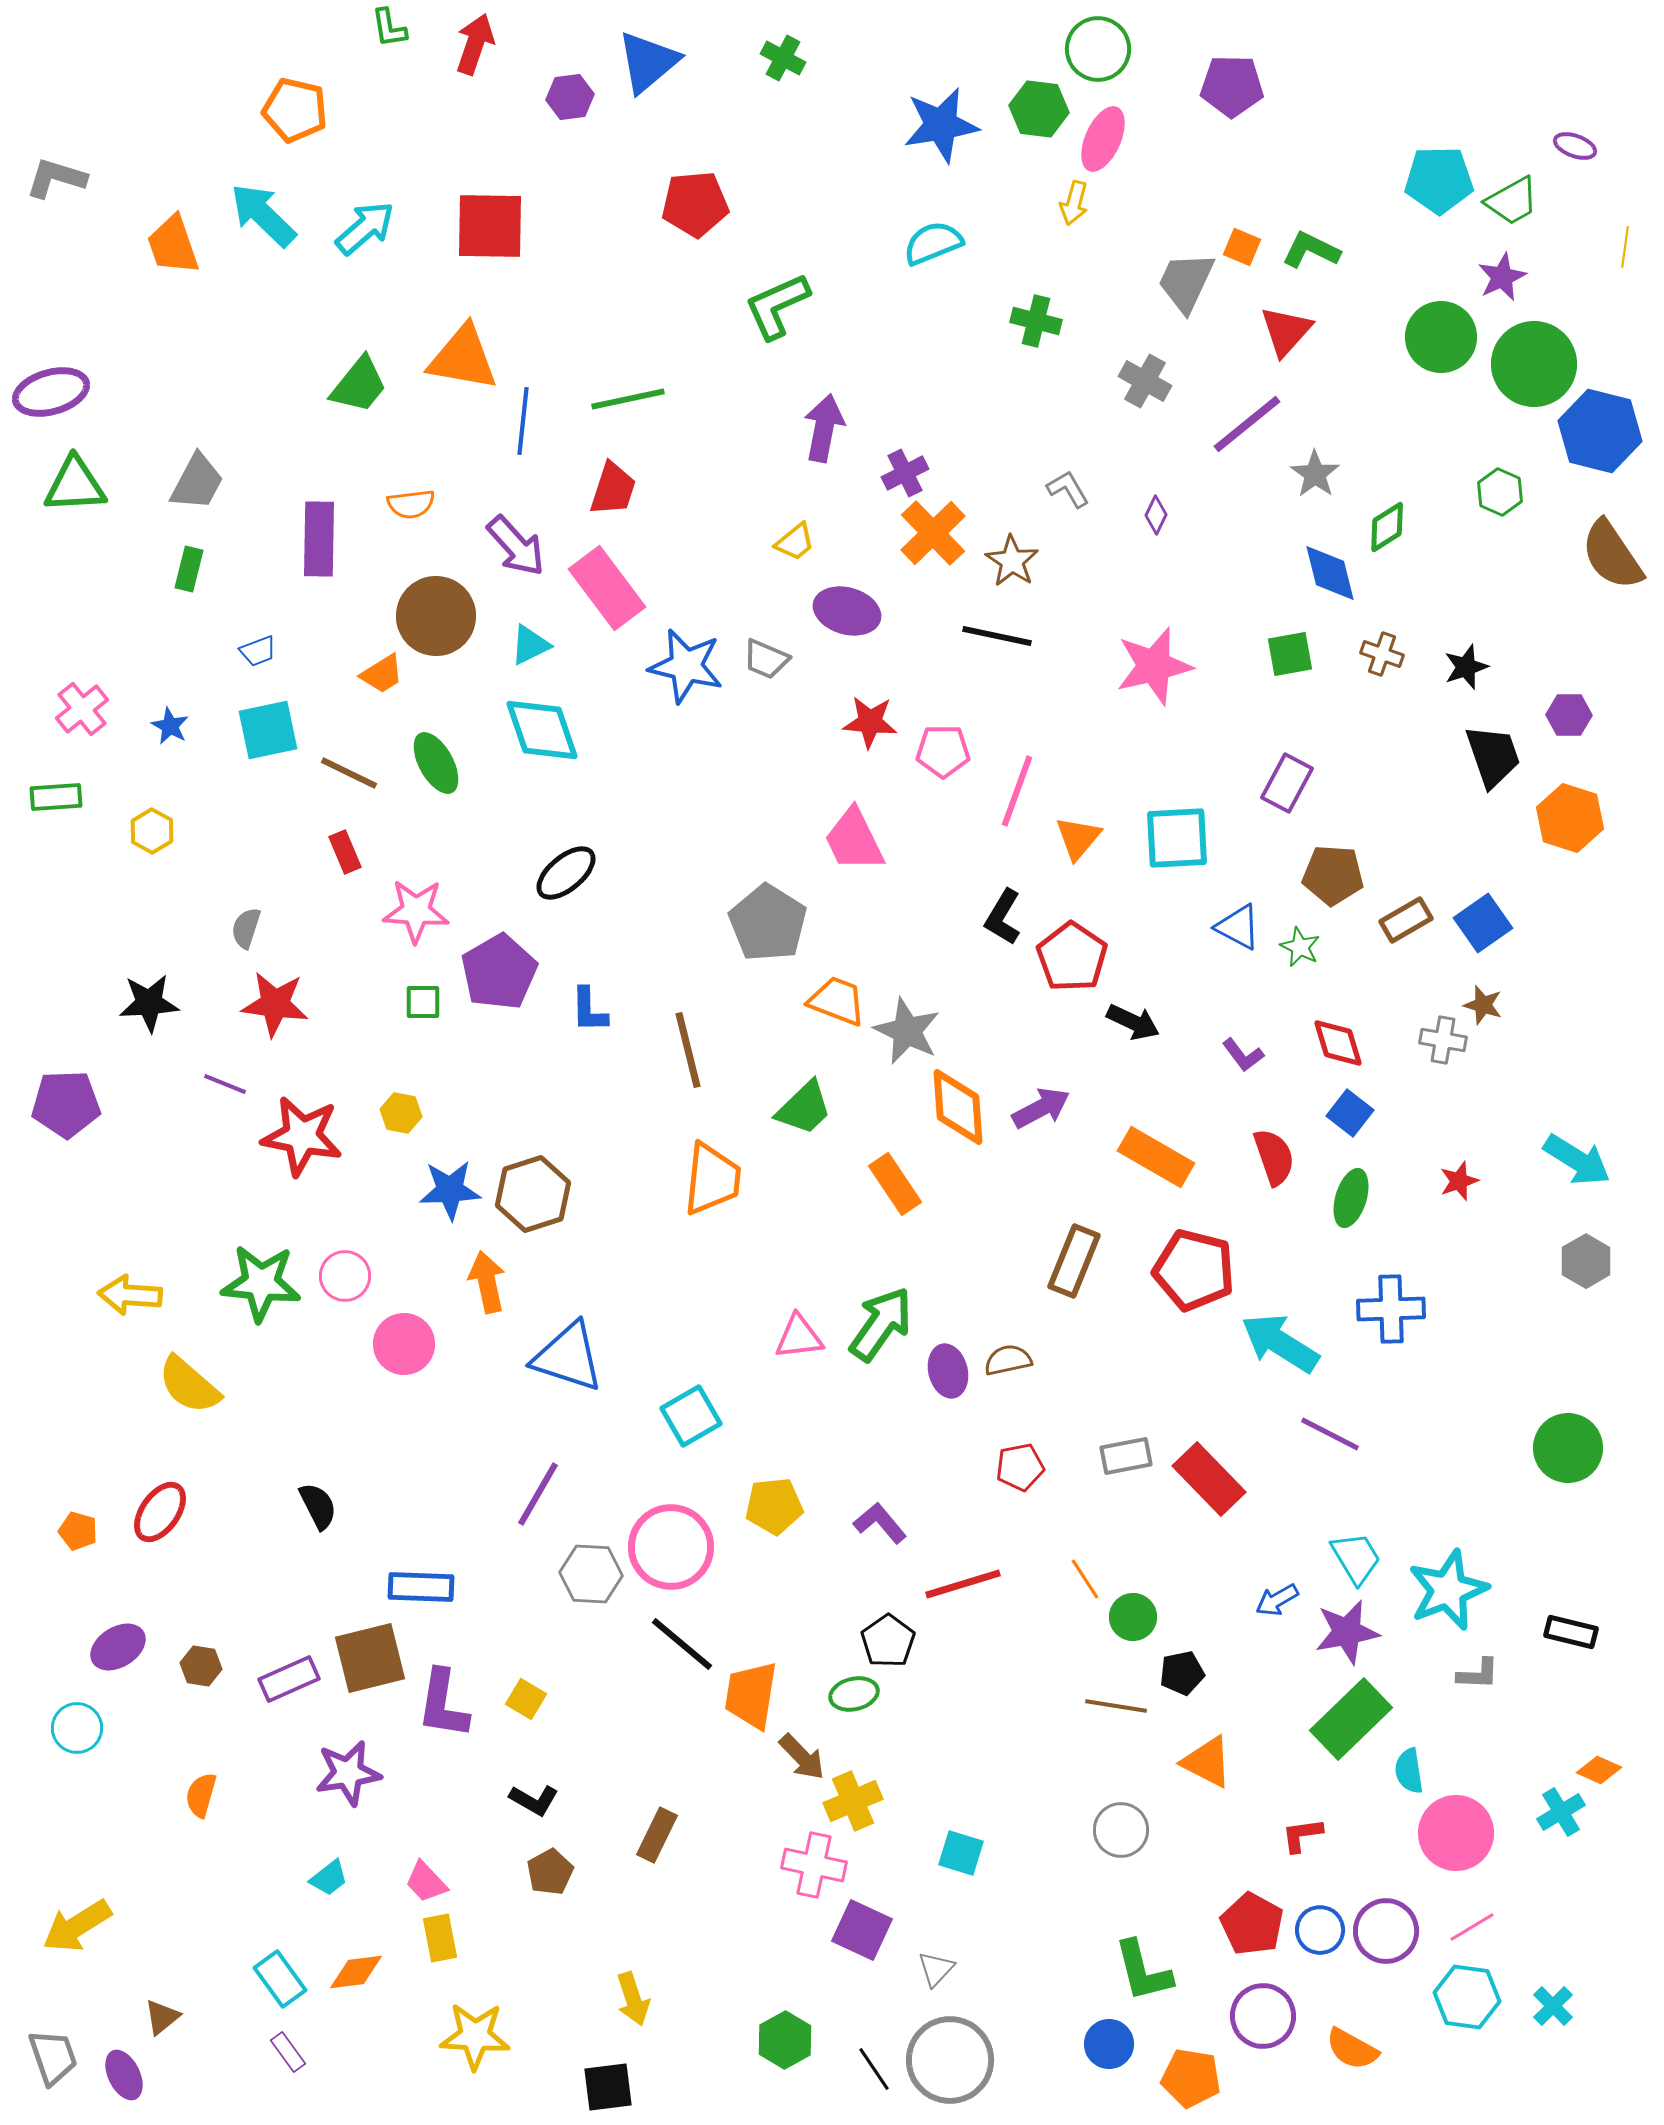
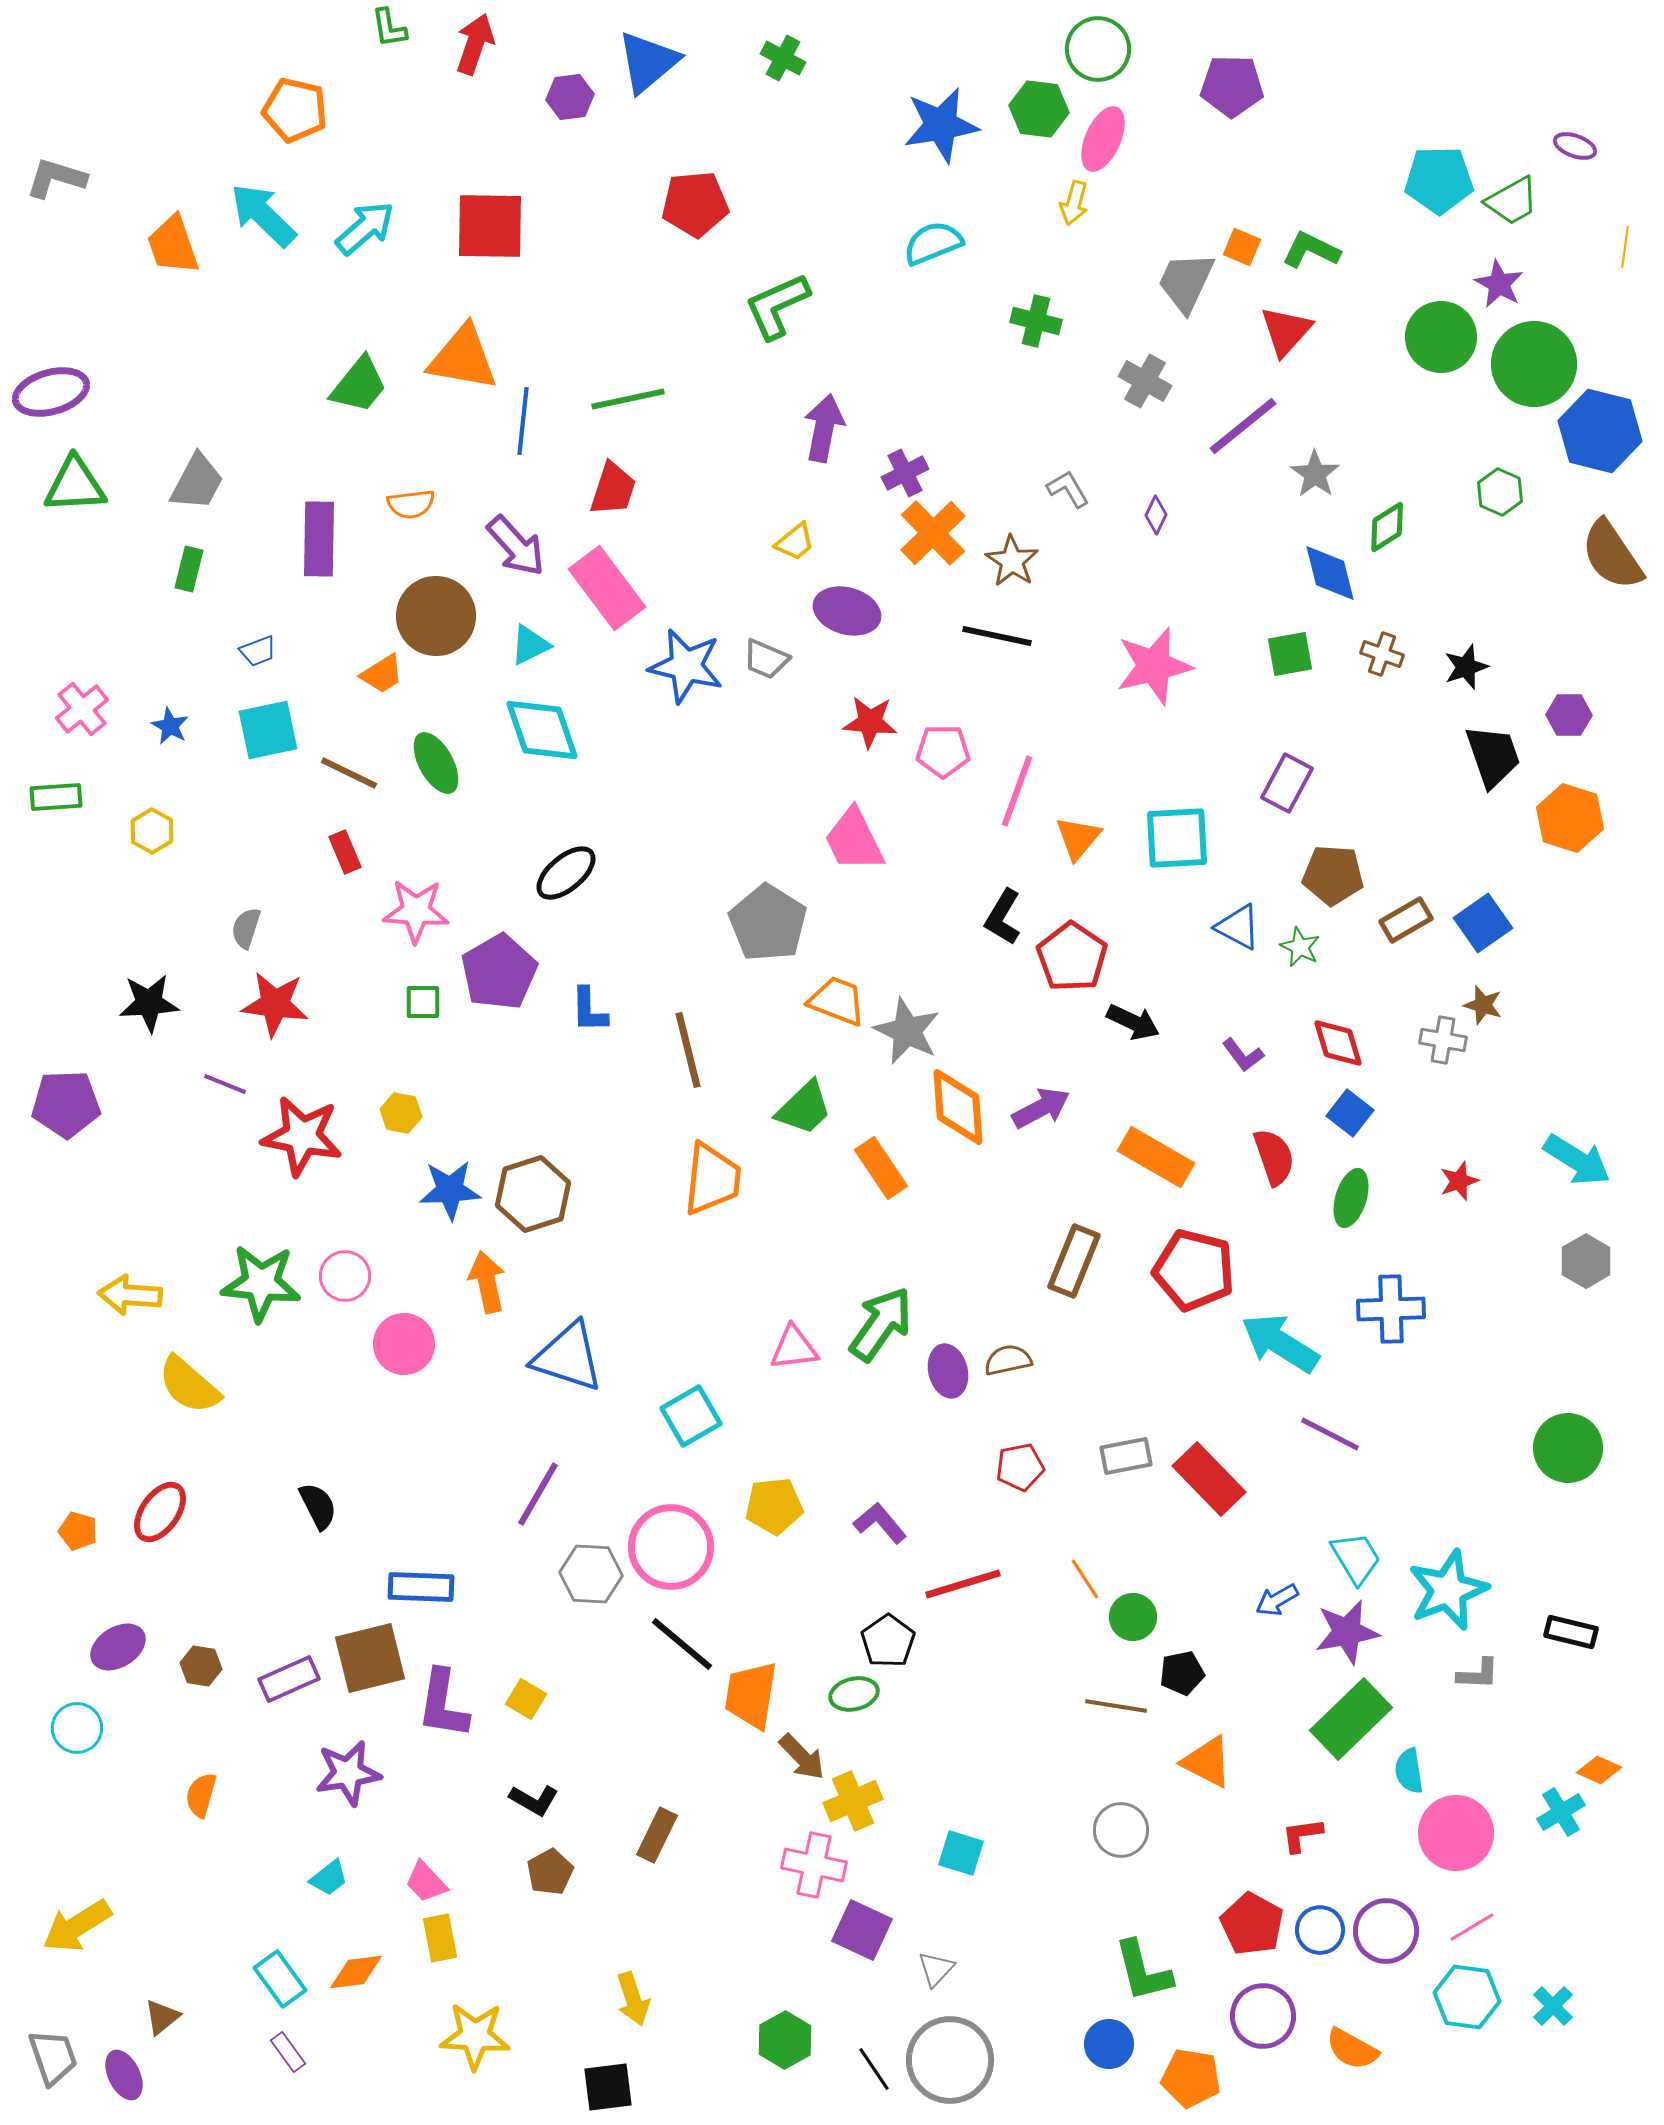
purple star at (1502, 277): moved 3 px left, 7 px down; rotated 18 degrees counterclockwise
purple line at (1247, 424): moved 4 px left, 2 px down
orange rectangle at (895, 1184): moved 14 px left, 16 px up
pink triangle at (799, 1337): moved 5 px left, 11 px down
